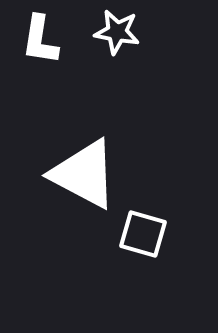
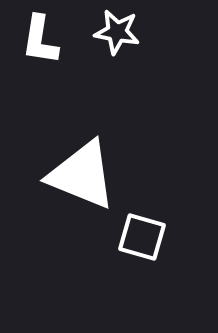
white triangle: moved 2 px left, 1 px down; rotated 6 degrees counterclockwise
white square: moved 1 px left, 3 px down
